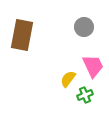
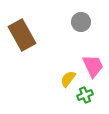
gray circle: moved 3 px left, 5 px up
brown rectangle: rotated 40 degrees counterclockwise
